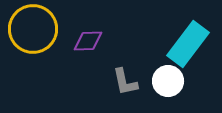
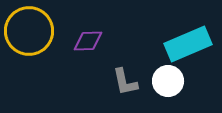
yellow circle: moved 4 px left, 2 px down
cyan rectangle: rotated 30 degrees clockwise
